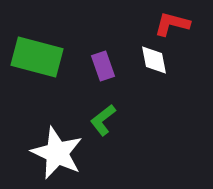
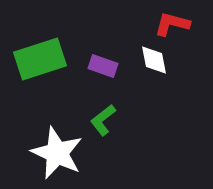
green rectangle: moved 3 px right, 2 px down; rotated 33 degrees counterclockwise
purple rectangle: rotated 52 degrees counterclockwise
